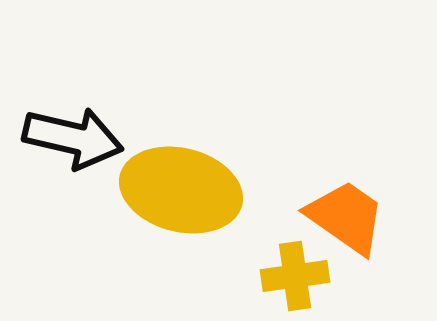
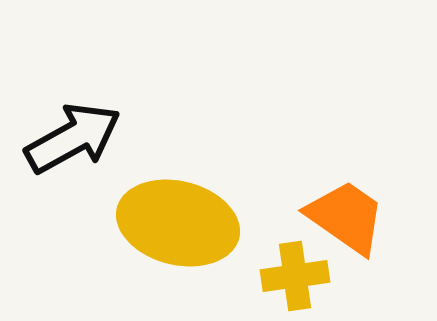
black arrow: rotated 42 degrees counterclockwise
yellow ellipse: moved 3 px left, 33 px down
